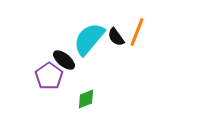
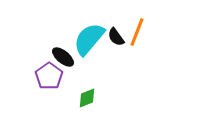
black ellipse: moved 1 px left, 3 px up
green diamond: moved 1 px right, 1 px up
